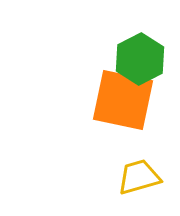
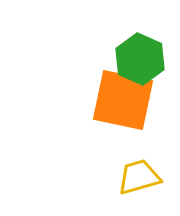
green hexagon: rotated 9 degrees counterclockwise
